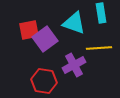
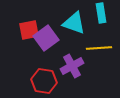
purple square: moved 1 px right, 1 px up
purple cross: moved 2 px left, 1 px down
